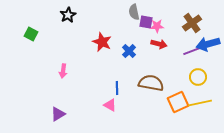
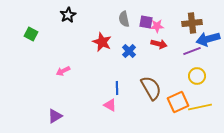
gray semicircle: moved 10 px left, 7 px down
brown cross: rotated 30 degrees clockwise
blue arrow: moved 5 px up
pink arrow: rotated 56 degrees clockwise
yellow circle: moved 1 px left, 1 px up
brown semicircle: moved 5 px down; rotated 50 degrees clockwise
yellow line: moved 4 px down
purple triangle: moved 3 px left, 2 px down
